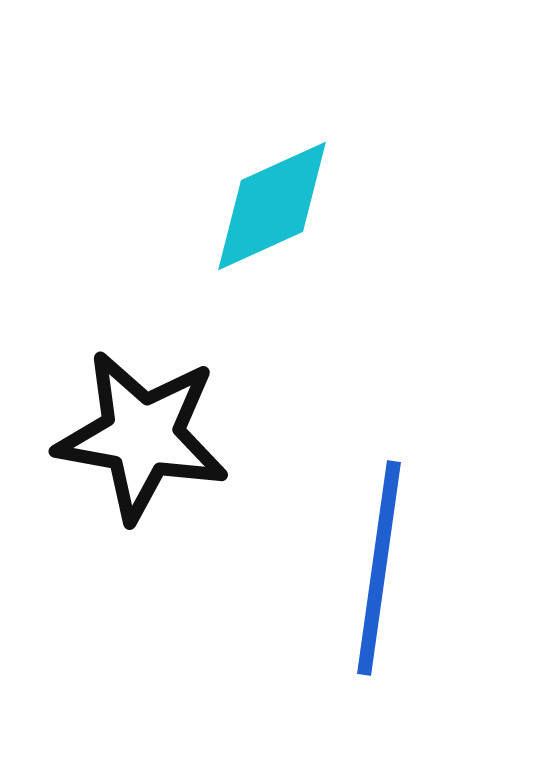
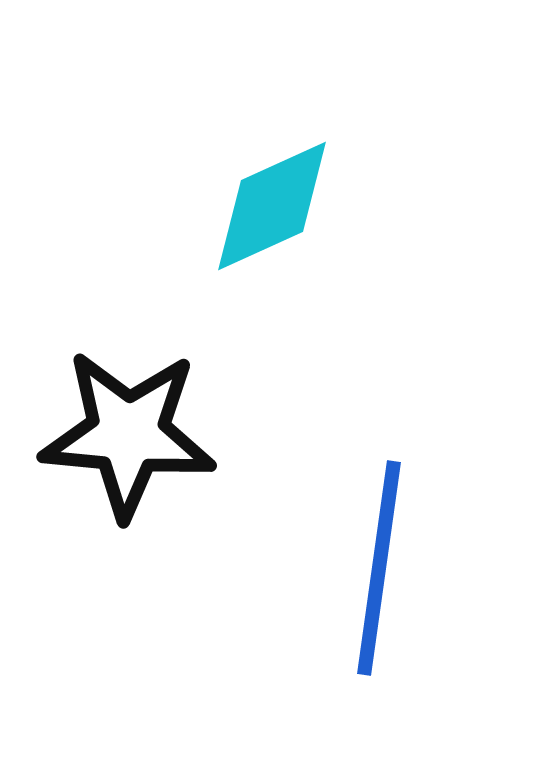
black star: moved 14 px left, 2 px up; rotated 5 degrees counterclockwise
